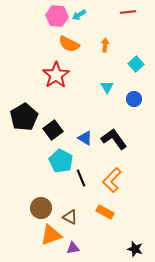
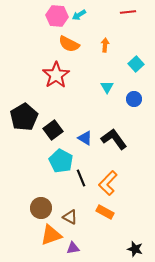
orange L-shape: moved 4 px left, 3 px down
